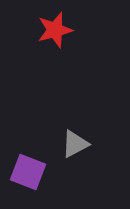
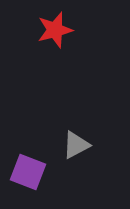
gray triangle: moved 1 px right, 1 px down
